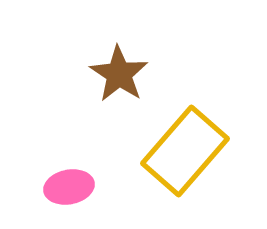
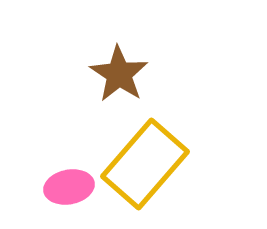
yellow rectangle: moved 40 px left, 13 px down
